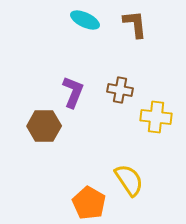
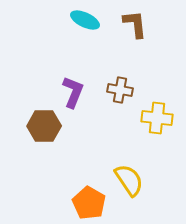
yellow cross: moved 1 px right, 1 px down
